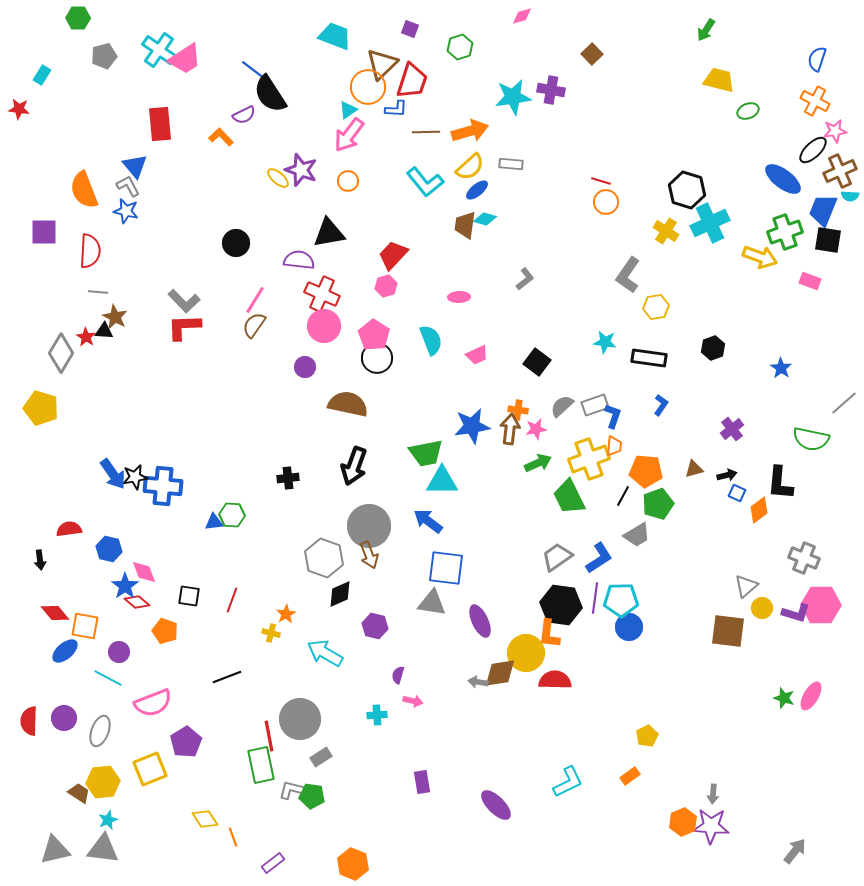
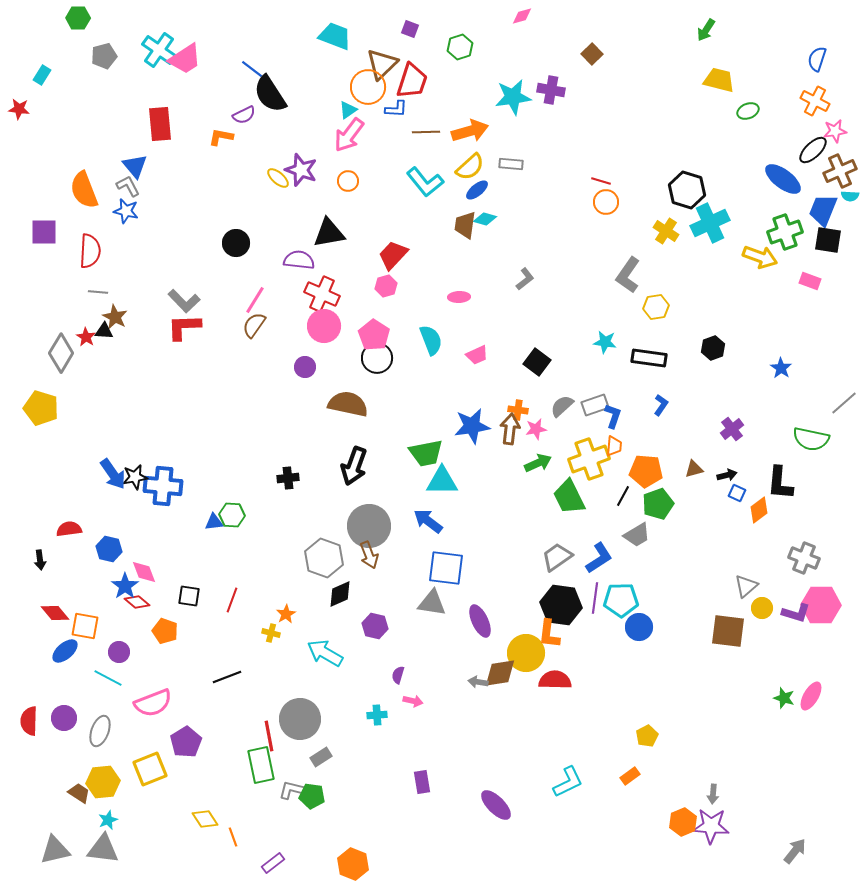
orange L-shape at (221, 137): rotated 35 degrees counterclockwise
blue circle at (629, 627): moved 10 px right
